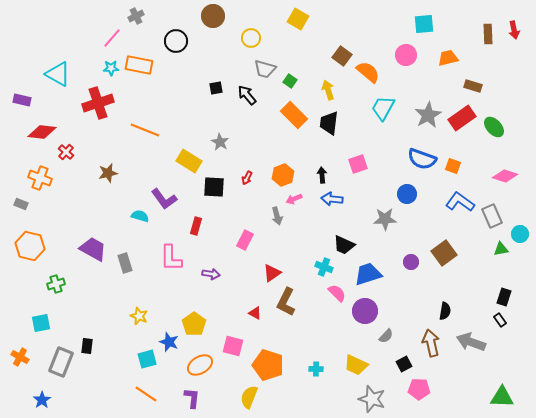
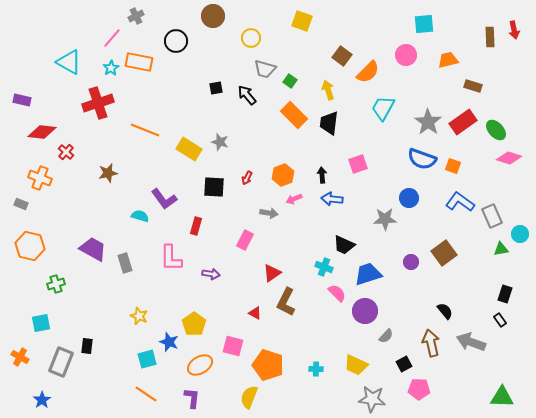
yellow square at (298, 19): moved 4 px right, 2 px down; rotated 10 degrees counterclockwise
brown rectangle at (488, 34): moved 2 px right, 3 px down
orange trapezoid at (448, 58): moved 2 px down
orange rectangle at (139, 65): moved 3 px up
cyan star at (111, 68): rotated 28 degrees counterclockwise
orange semicircle at (368, 72): rotated 95 degrees clockwise
cyan triangle at (58, 74): moved 11 px right, 12 px up
gray star at (428, 115): moved 7 px down; rotated 8 degrees counterclockwise
red rectangle at (462, 118): moved 1 px right, 4 px down
green ellipse at (494, 127): moved 2 px right, 3 px down
gray star at (220, 142): rotated 12 degrees counterclockwise
yellow rectangle at (189, 161): moved 12 px up
pink diamond at (505, 176): moved 4 px right, 18 px up
blue circle at (407, 194): moved 2 px right, 4 px down
gray arrow at (277, 216): moved 8 px left, 3 px up; rotated 66 degrees counterclockwise
black rectangle at (504, 297): moved 1 px right, 3 px up
black semicircle at (445, 311): rotated 48 degrees counterclockwise
gray star at (372, 399): rotated 12 degrees counterclockwise
